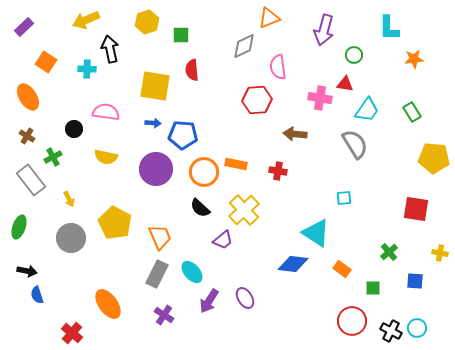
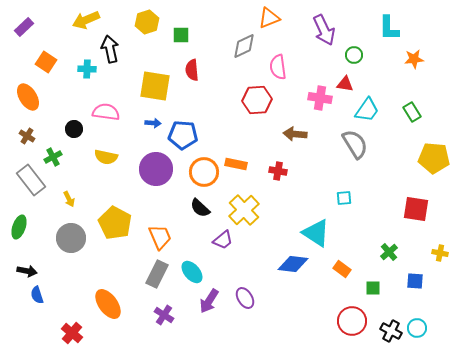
purple arrow at (324, 30): rotated 40 degrees counterclockwise
